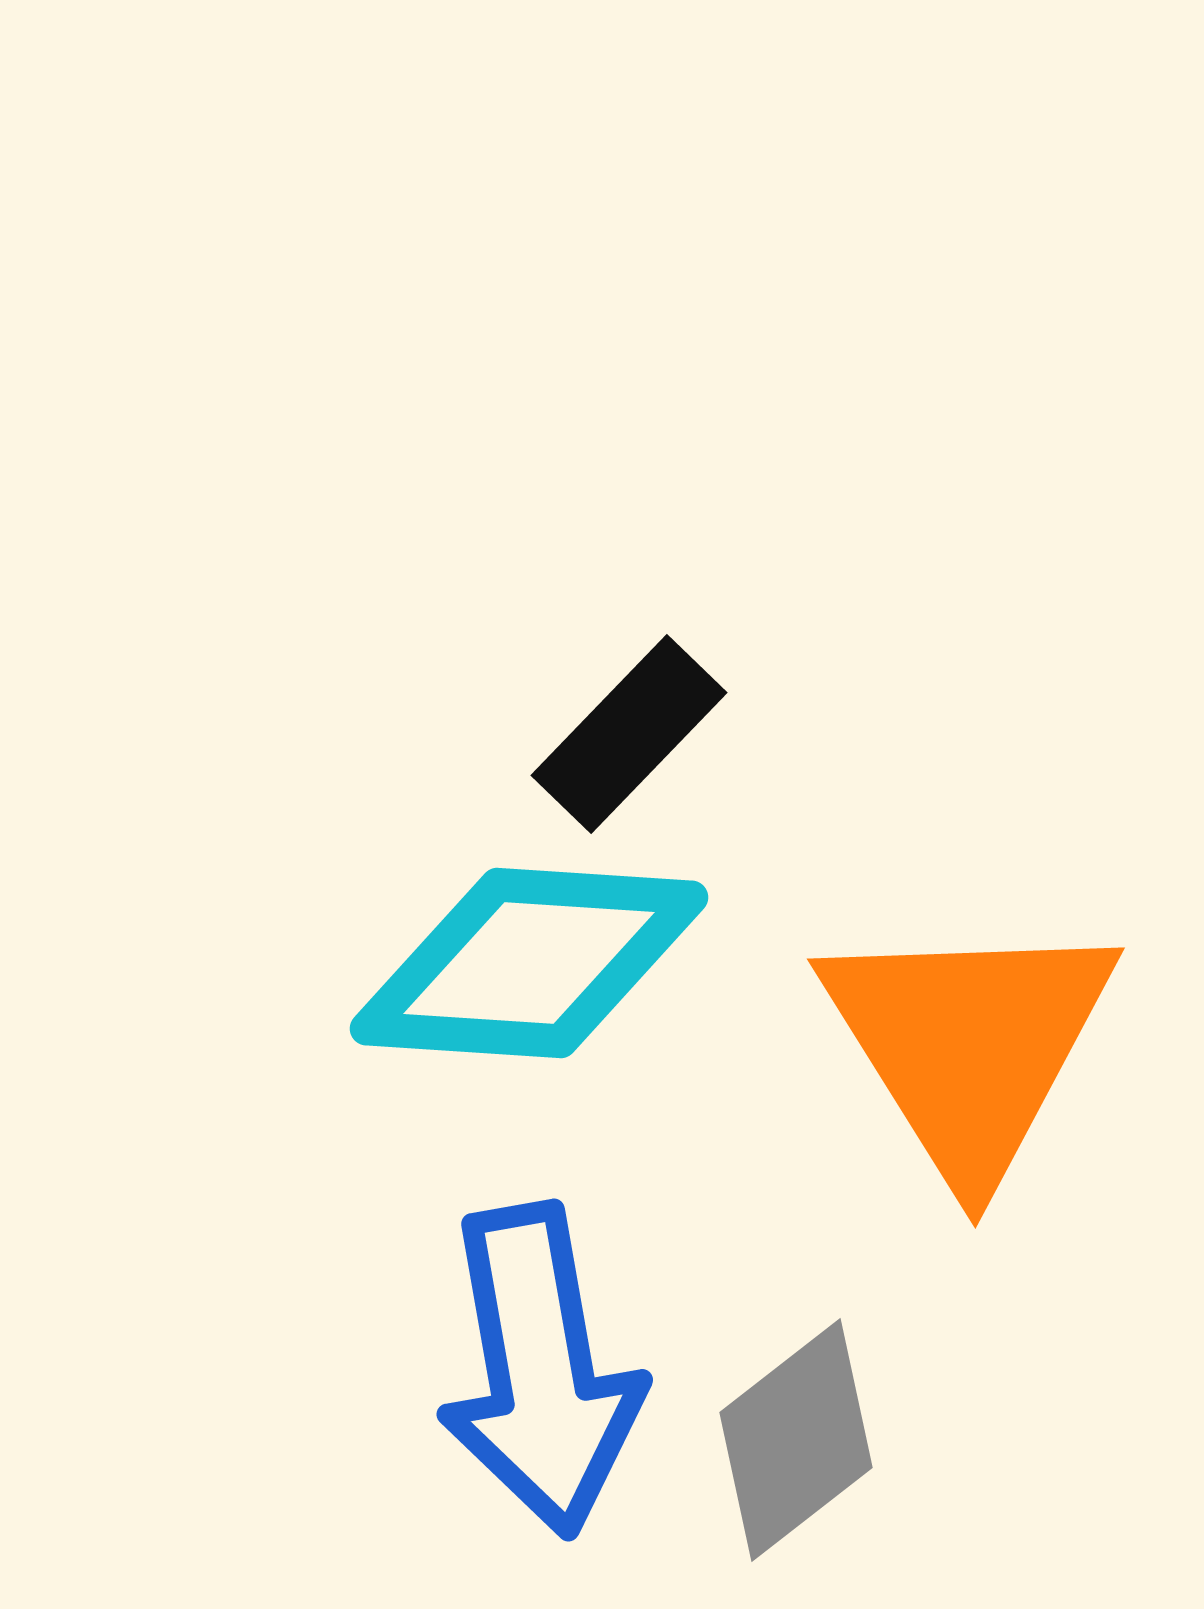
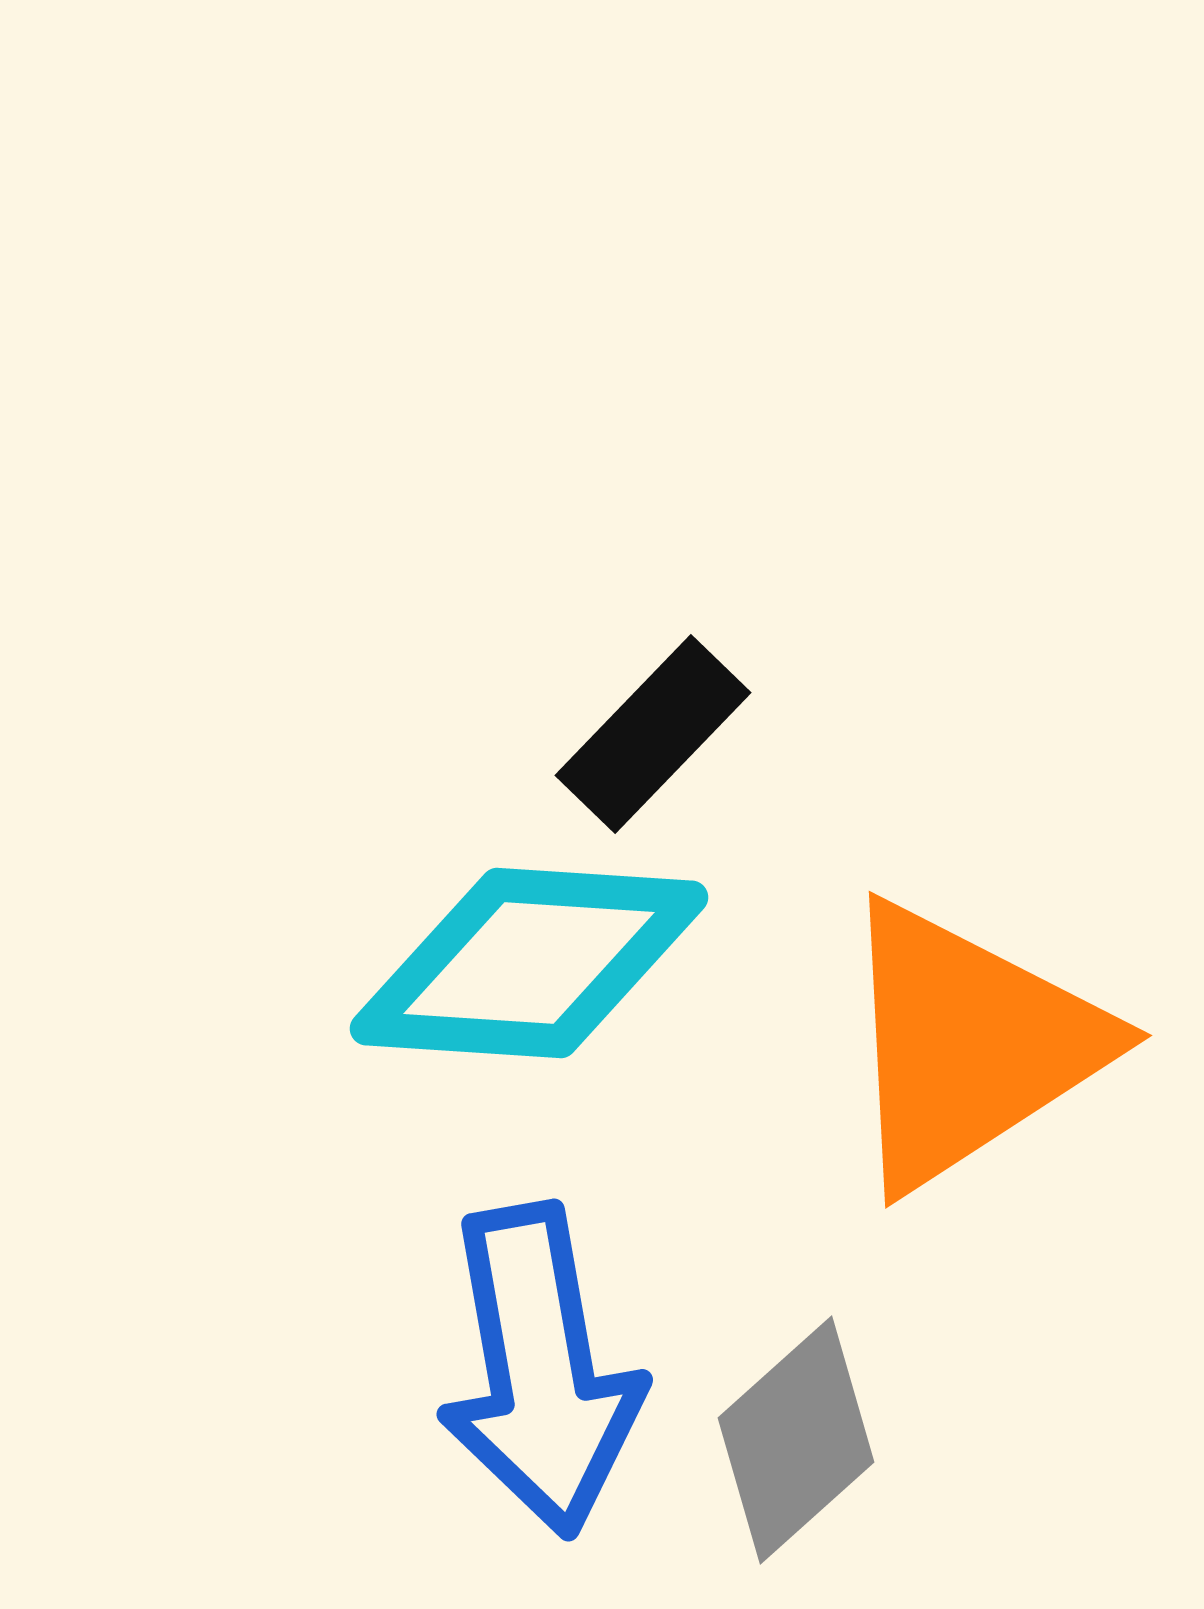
black rectangle: moved 24 px right
orange triangle: rotated 29 degrees clockwise
gray diamond: rotated 4 degrees counterclockwise
